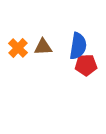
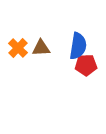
brown triangle: moved 2 px left, 1 px down
